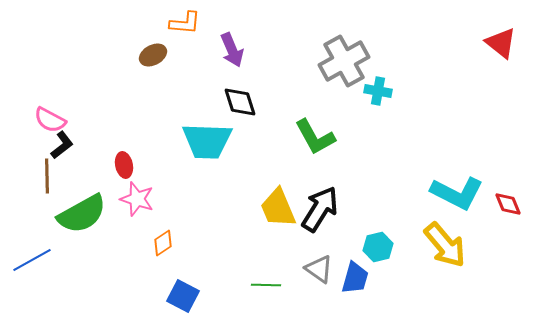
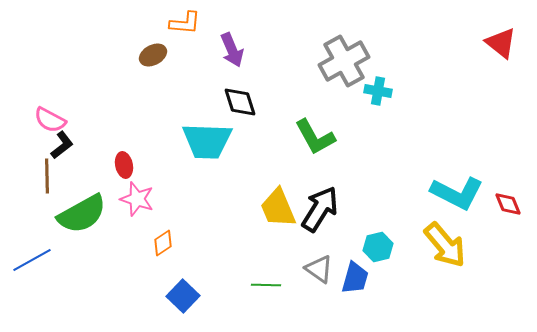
blue square: rotated 16 degrees clockwise
